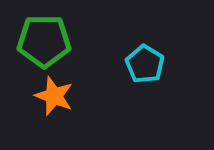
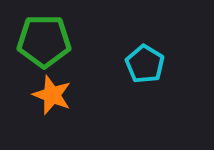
orange star: moved 2 px left, 1 px up
